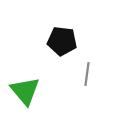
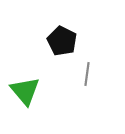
black pentagon: rotated 20 degrees clockwise
